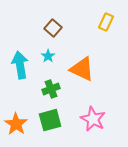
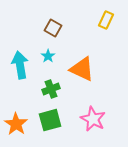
yellow rectangle: moved 2 px up
brown square: rotated 12 degrees counterclockwise
